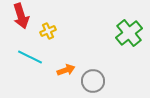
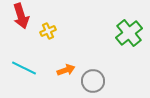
cyan line: moved 6 px left, 11 px down
